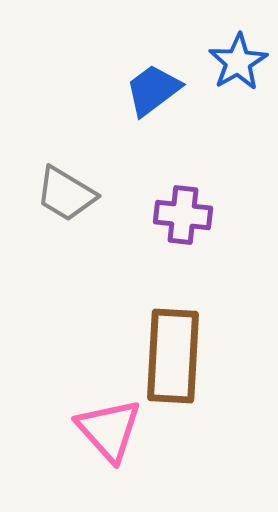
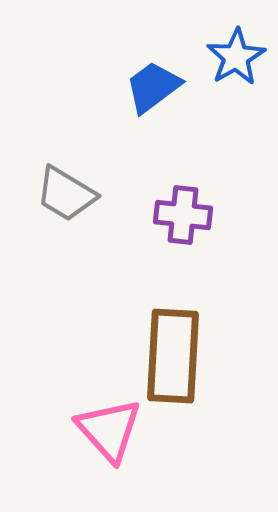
blue star: moved 2 px left, 5 px up
blue trapezoid: moved 3 px up
